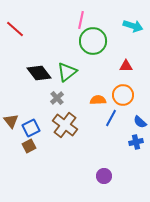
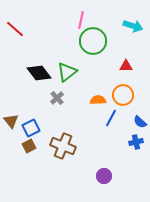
brown cross: moved 2 px left, 21 px down; rotated 15 degrees counterclockwise
